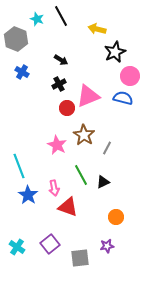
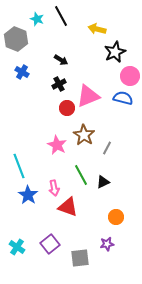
purple star: moved 2 px up
